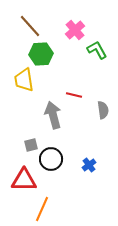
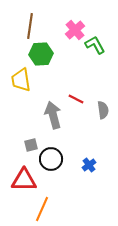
brown line: rotated 50 degrees clockwise
green L-shape: moved 2 px left, 5 px up
yellow trapezoid: moved 3 px left
red line: moved 2 px right, 4 px down; rotated 14 degrees clockwise
